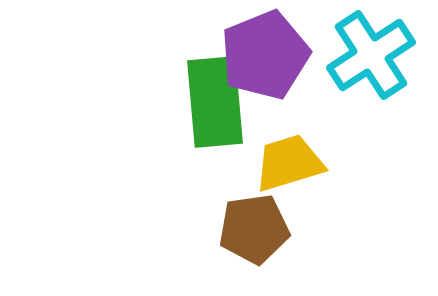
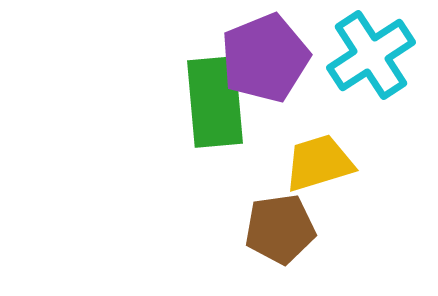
purple pentagon: moved 3 px down
yellow trapezoid: moved 30 px right
brown pentagon: moved 26 px right
